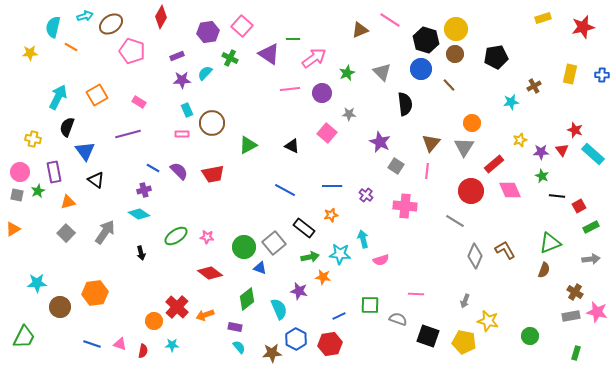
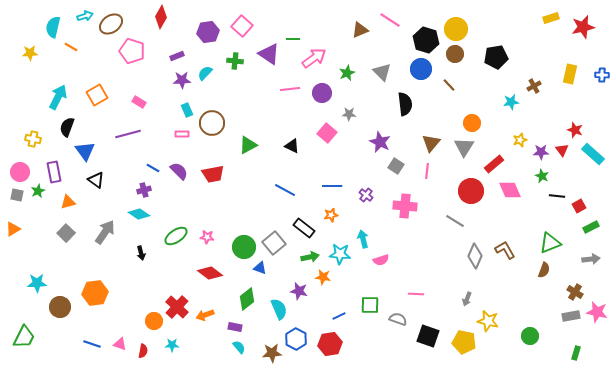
yellow rectangle at (543, 18): moved 8 px right
green cross at (230, 58): moved 5 px right, 3 px down; rotated 21 degrees counterclockwise
gray arrow at (465, 301): moved 2 px right, 2 px up
